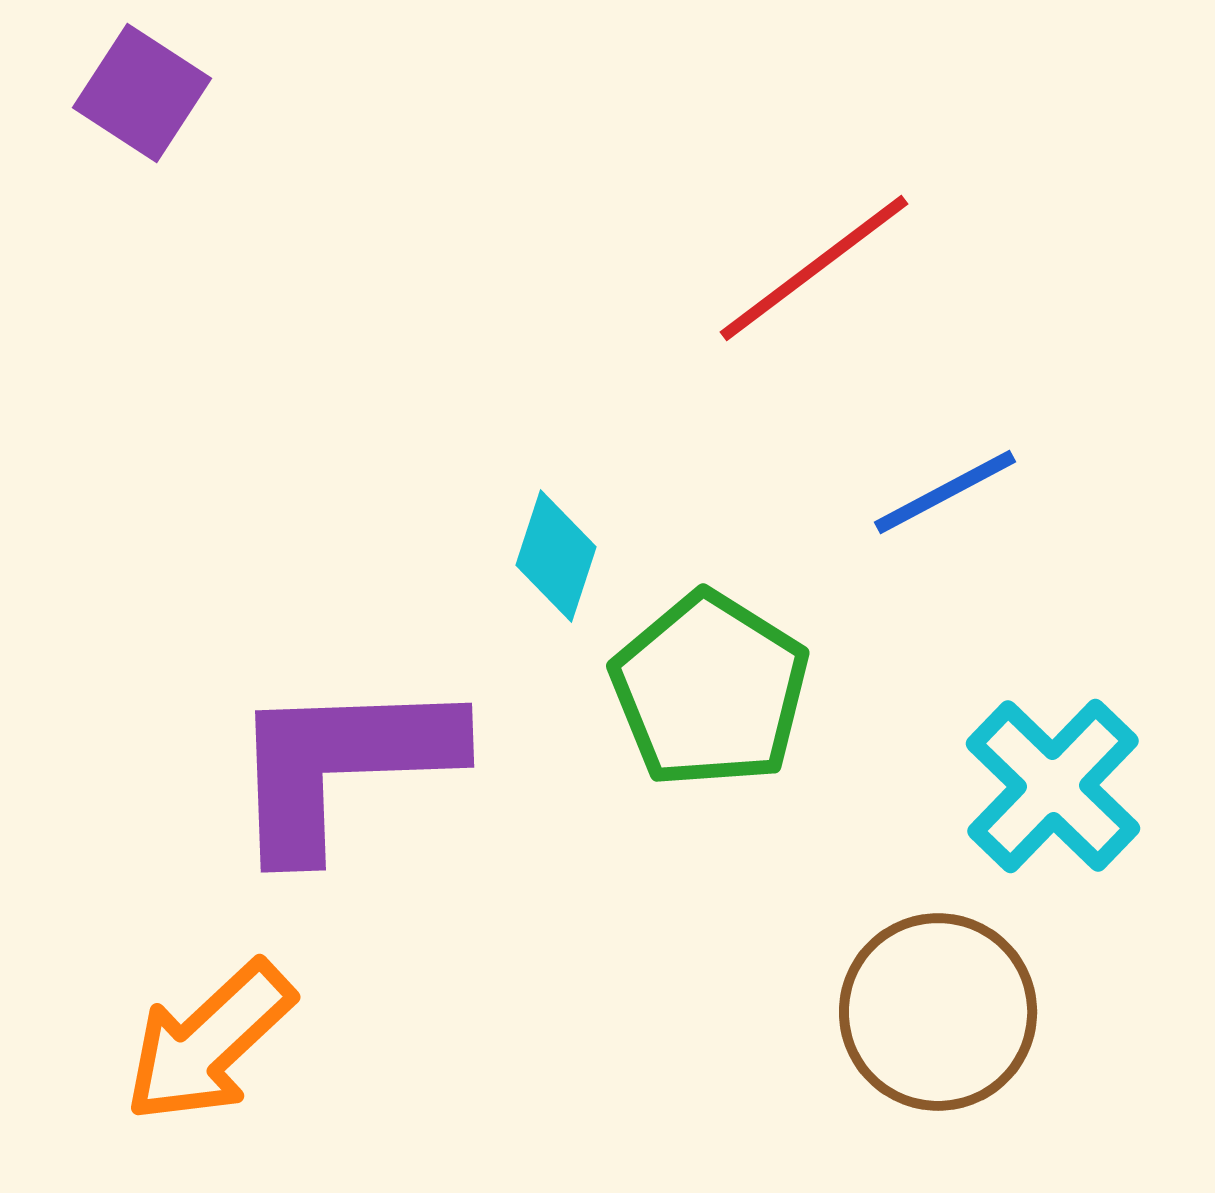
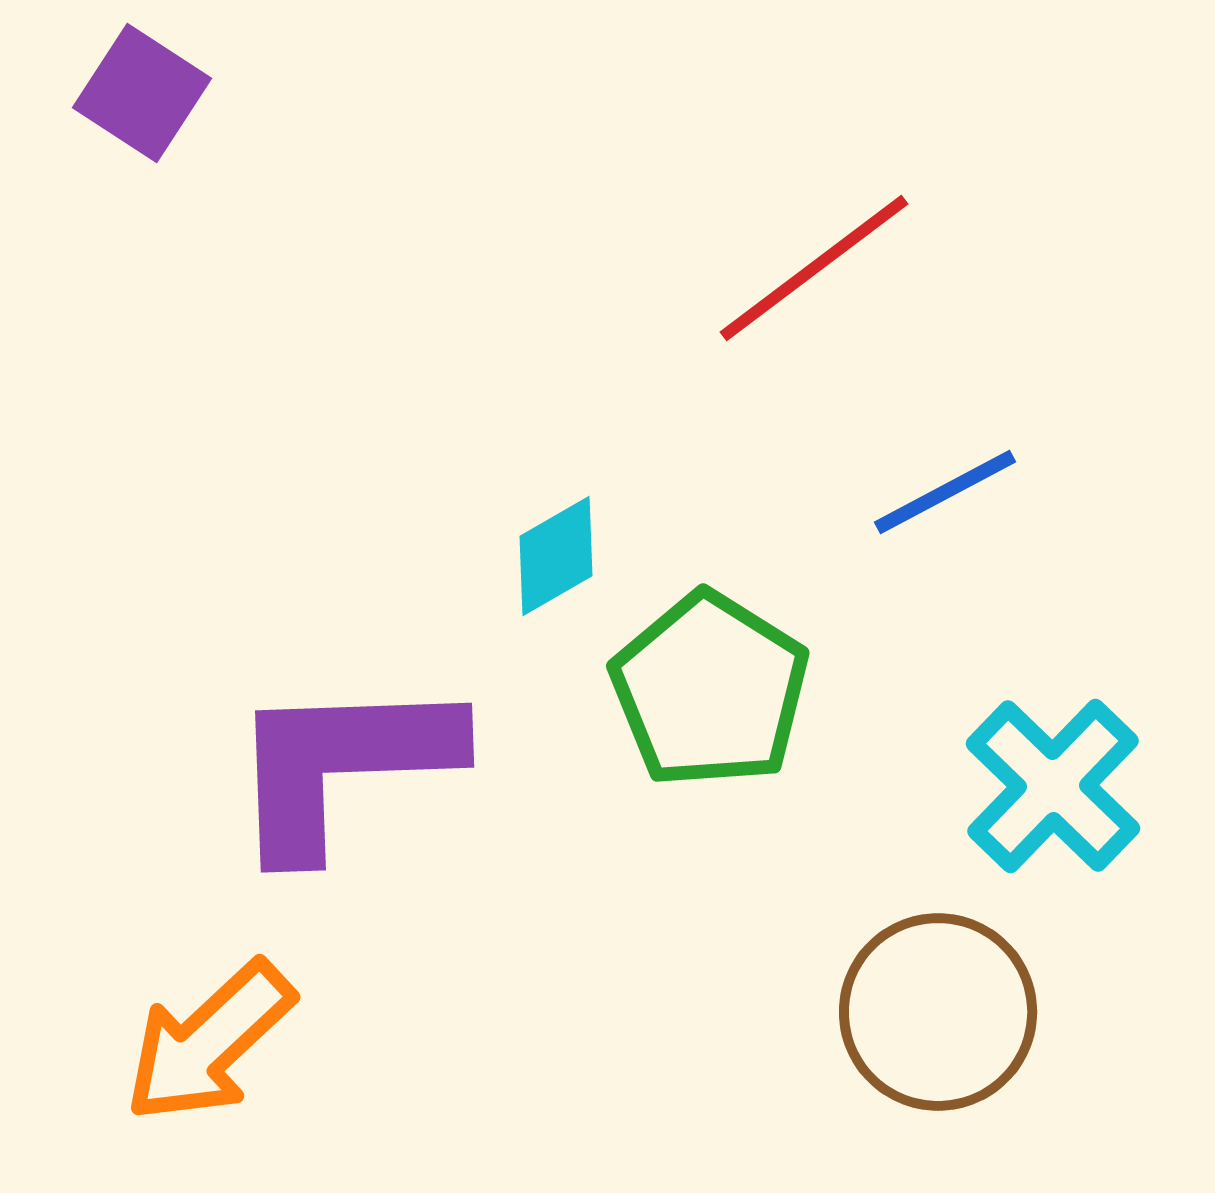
cyan diamond: rotated 42 degrees clockwise
